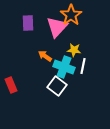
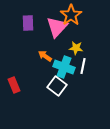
yellow star: moved 2 px right, 2 px up
red rectangle: moved 3 px right
